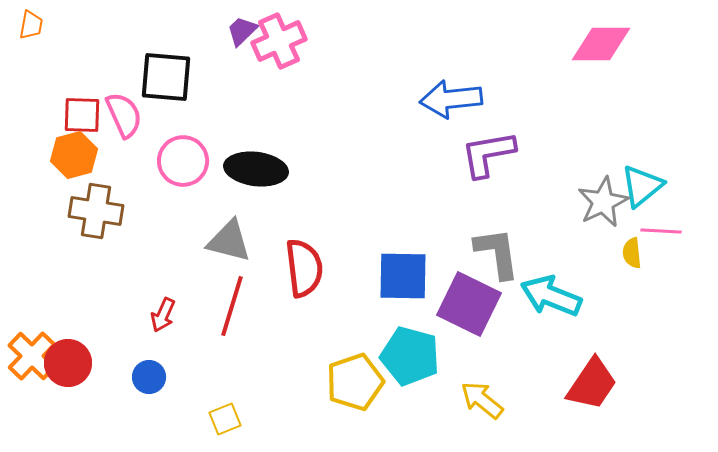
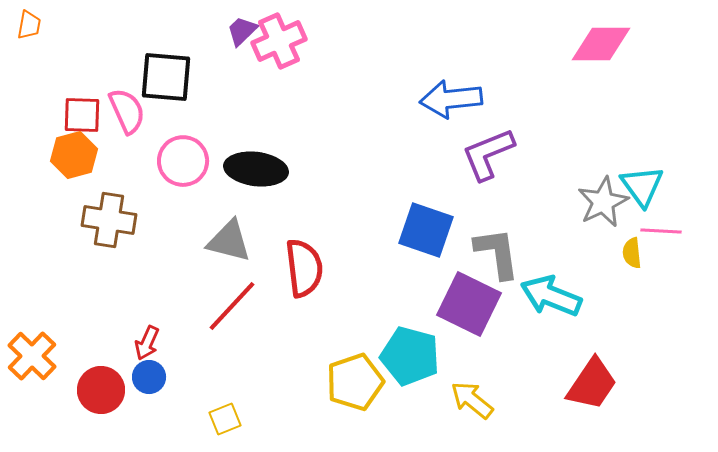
orange trapezoid: moved 2 px left
pink semicircle: moved 3 px right, 4 px up
purple L-shape: rotated 12 degrees counterclockwise
cyan triangle: rotated 27 degrees counterclockwise
brown cross: moved 13 px right, 9 px down
blue square: moved 23 px right, 46 px up; rotated 18 degrees clockwise
red line: rotated 26 degrees clockwise
red arrow: moved 16 px left, 28 px down
red circle: moved 33 px right, 27 px down
yellow arrow: moved 10 px left
